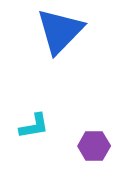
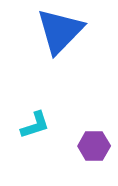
cyan L-shape: moved 1 px right, 1 px up; rotated 8 degrees counterclockwise
